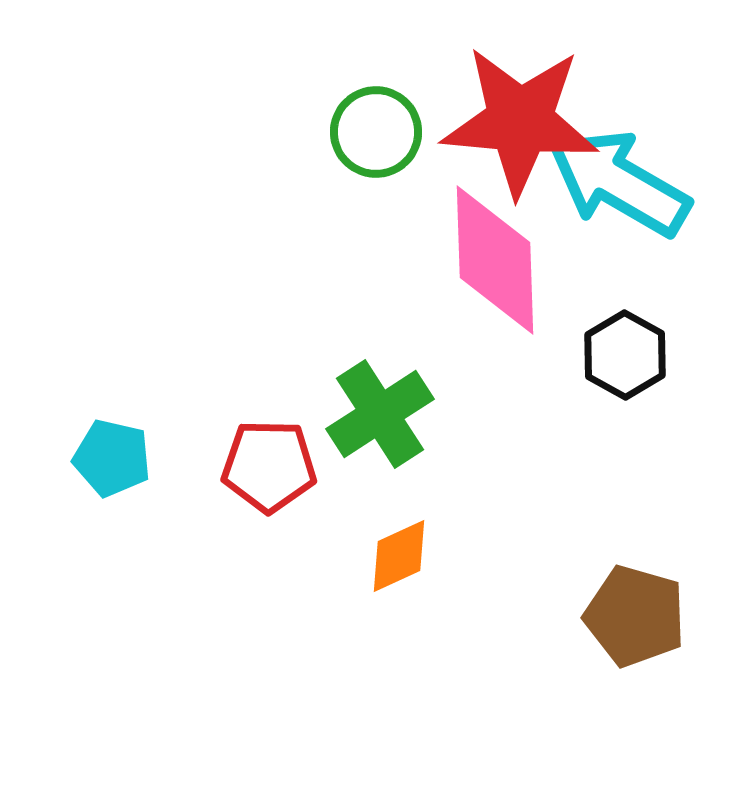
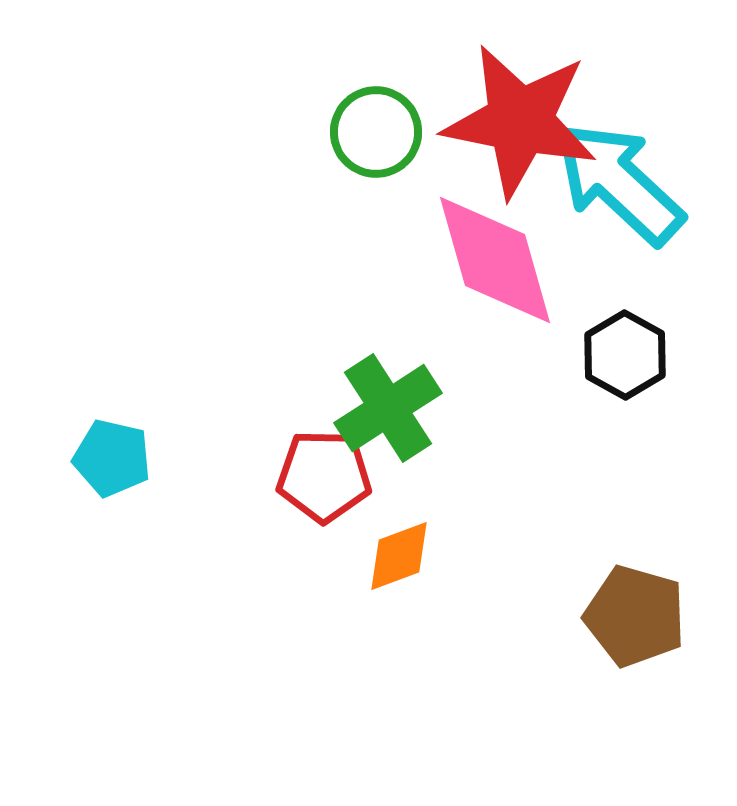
red star: rotated 6 degrees clockwise
cyan arrow: rotated 13 degrees clockwise
pink diamond: rotated 14 degrees counterclockwise
green cross: moved 8 px right, 6 px up
red pentagon: moved 55 px right, 10 px down
orange diamond: rotated 4 degrees clockwise
